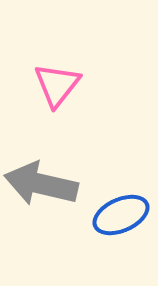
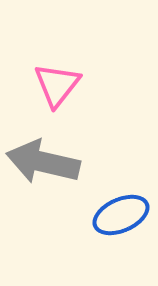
gray arrow: moved 2 px right, 22 px up
